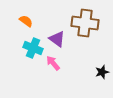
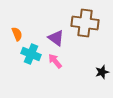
orange semicircle: moved 9 px left, 13 px down; rotated 32 degrees clockwise
purple triangle: moved 1 px left, 1 px up
cyan cross: moved 2 px left, 6 px down
pink arrow: moved 2 px right, 2 px up
